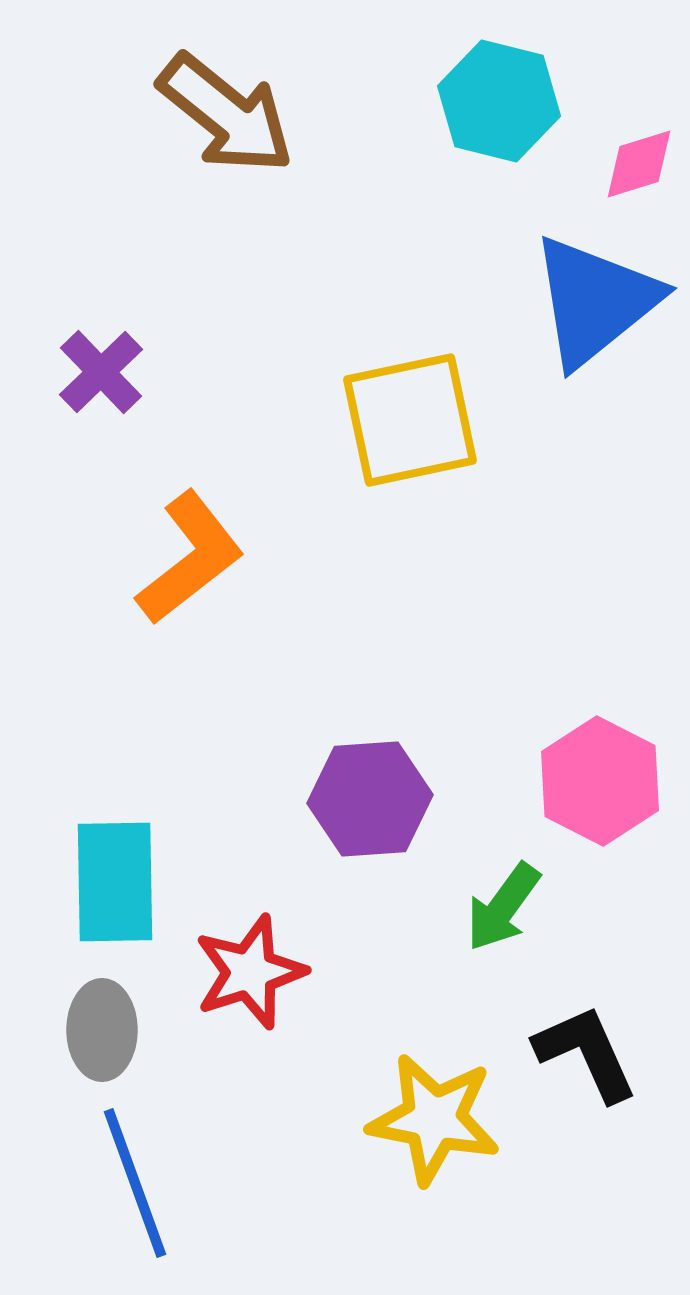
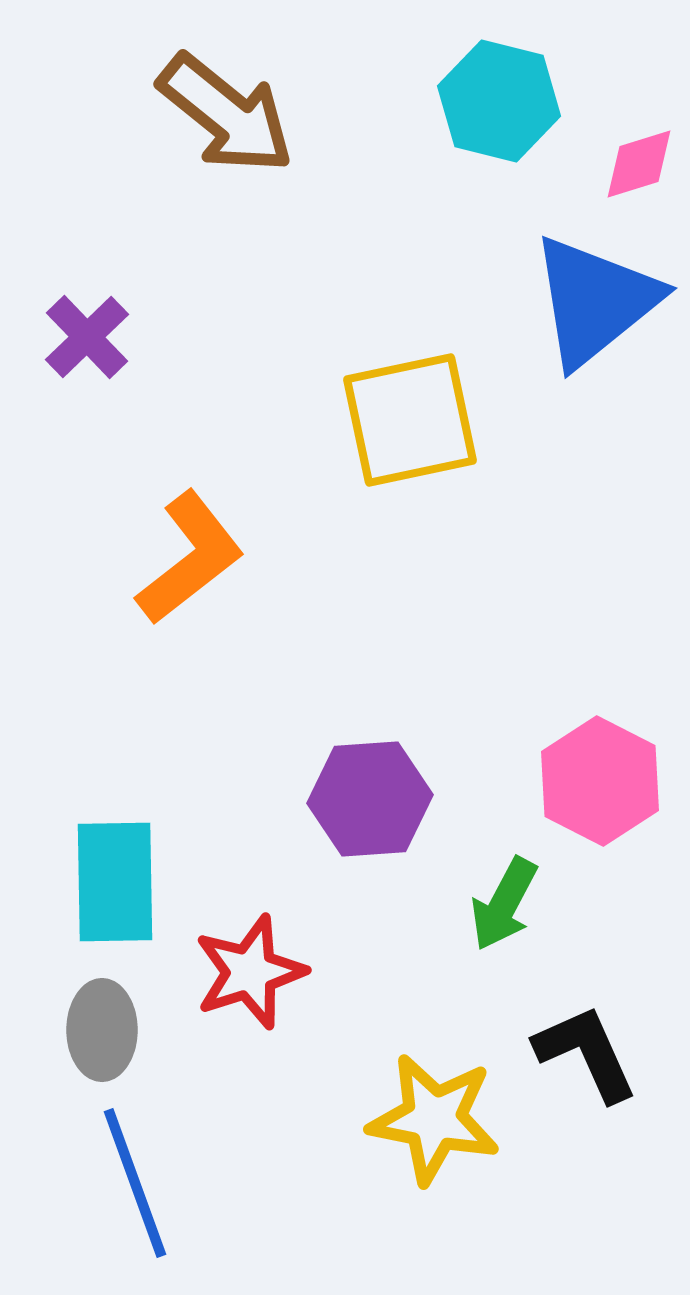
purple cross: moved 14 px left, 35 px up
green arrow: moved 1 px right, 3 px up; rotated 8 degrees counterclockwise
